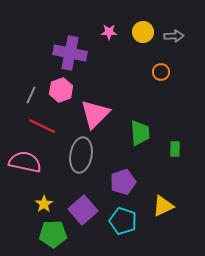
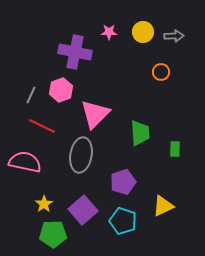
purple cross: moved 5 px right, 1 px up
